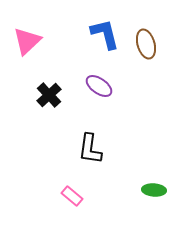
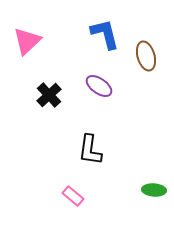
brown ellipse: moved 12 px down
black L-shape: moved 1 px down
pink rectangle: moved 1 px right
